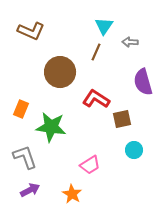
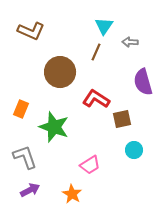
green star: moved 3 px right; rotated 12 degrees clockwise
